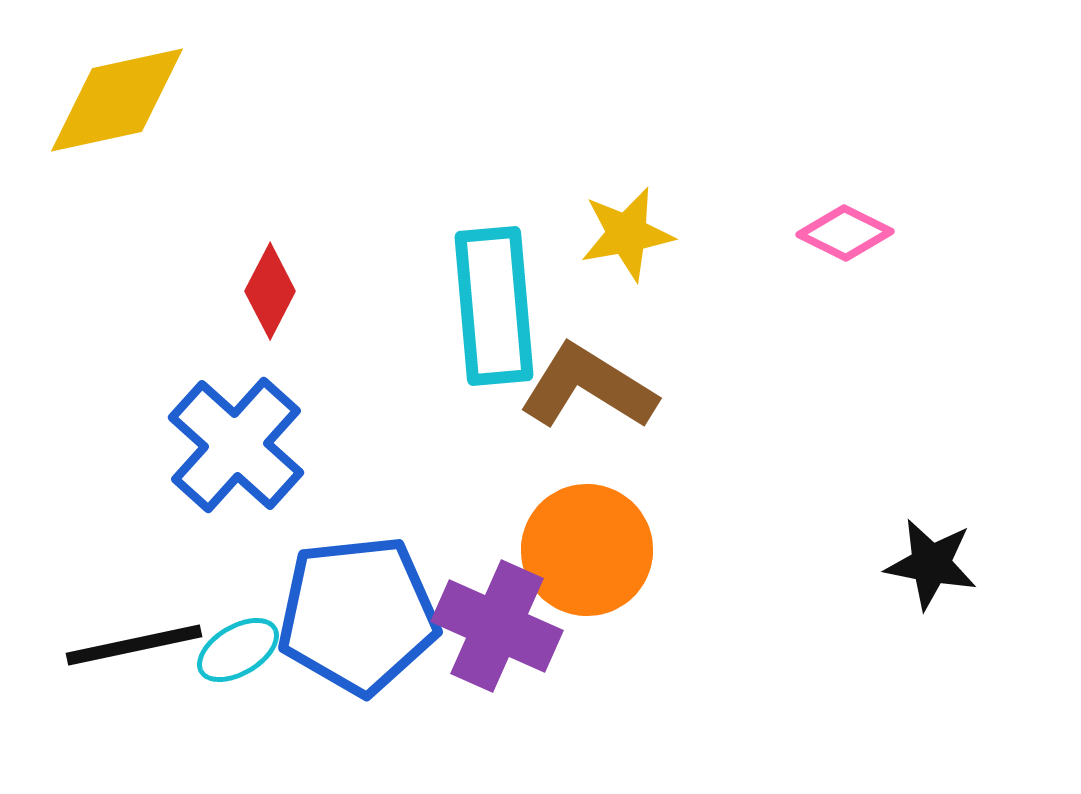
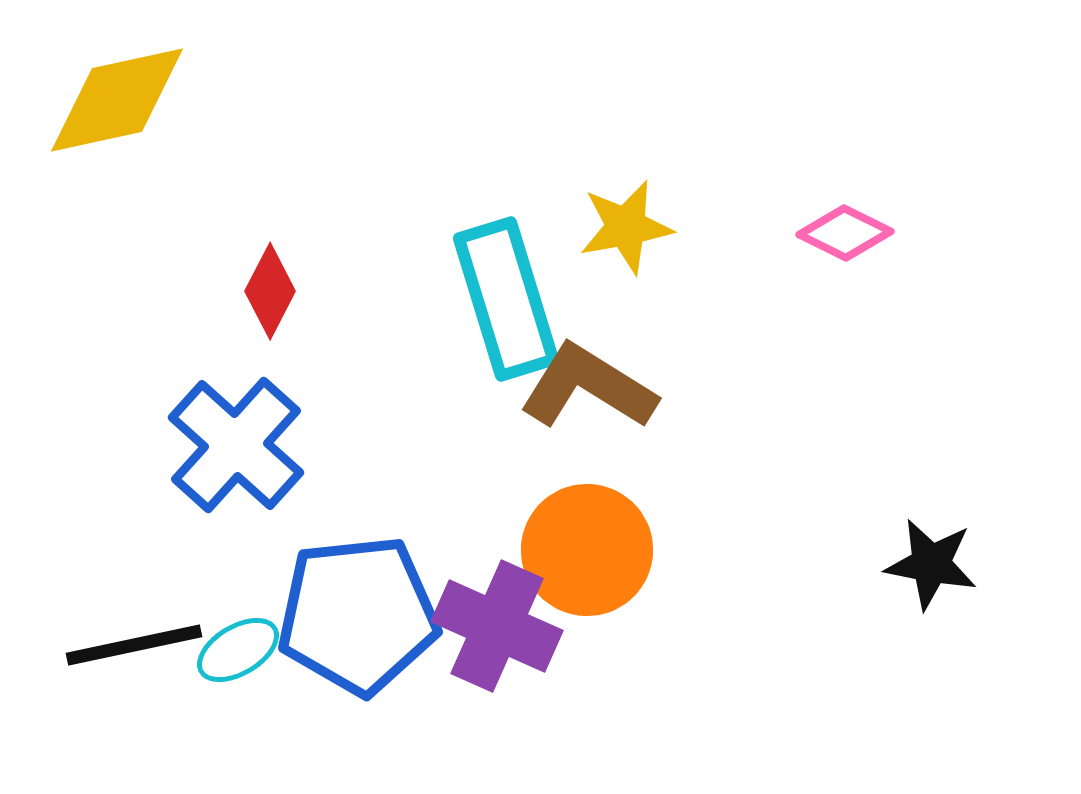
yellow star: moved 1 px left, 7 px up
cyan rectangle: moved 12 px right, 7 px up; rotated 12 degrees counterclockwise
